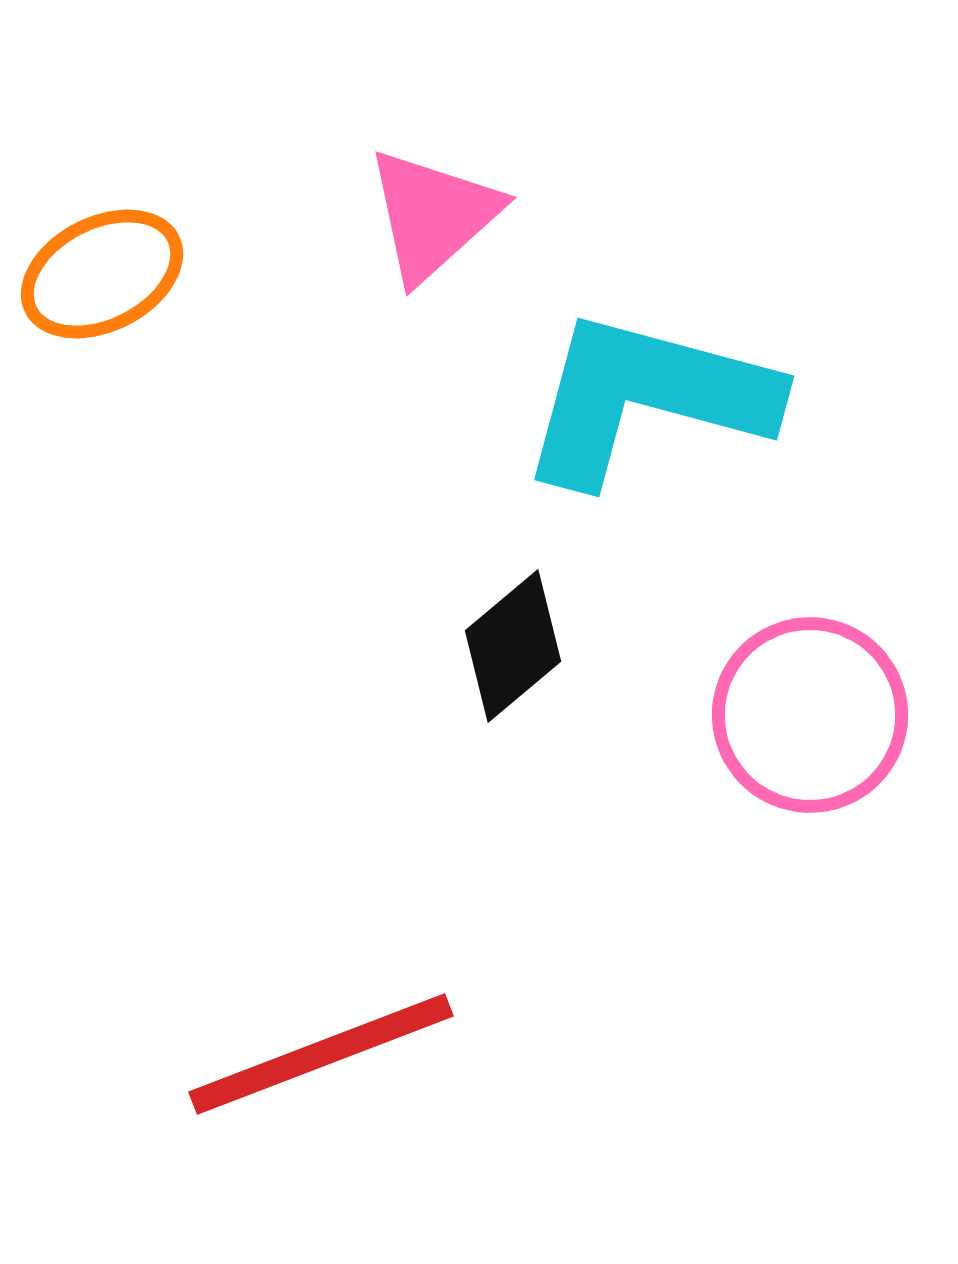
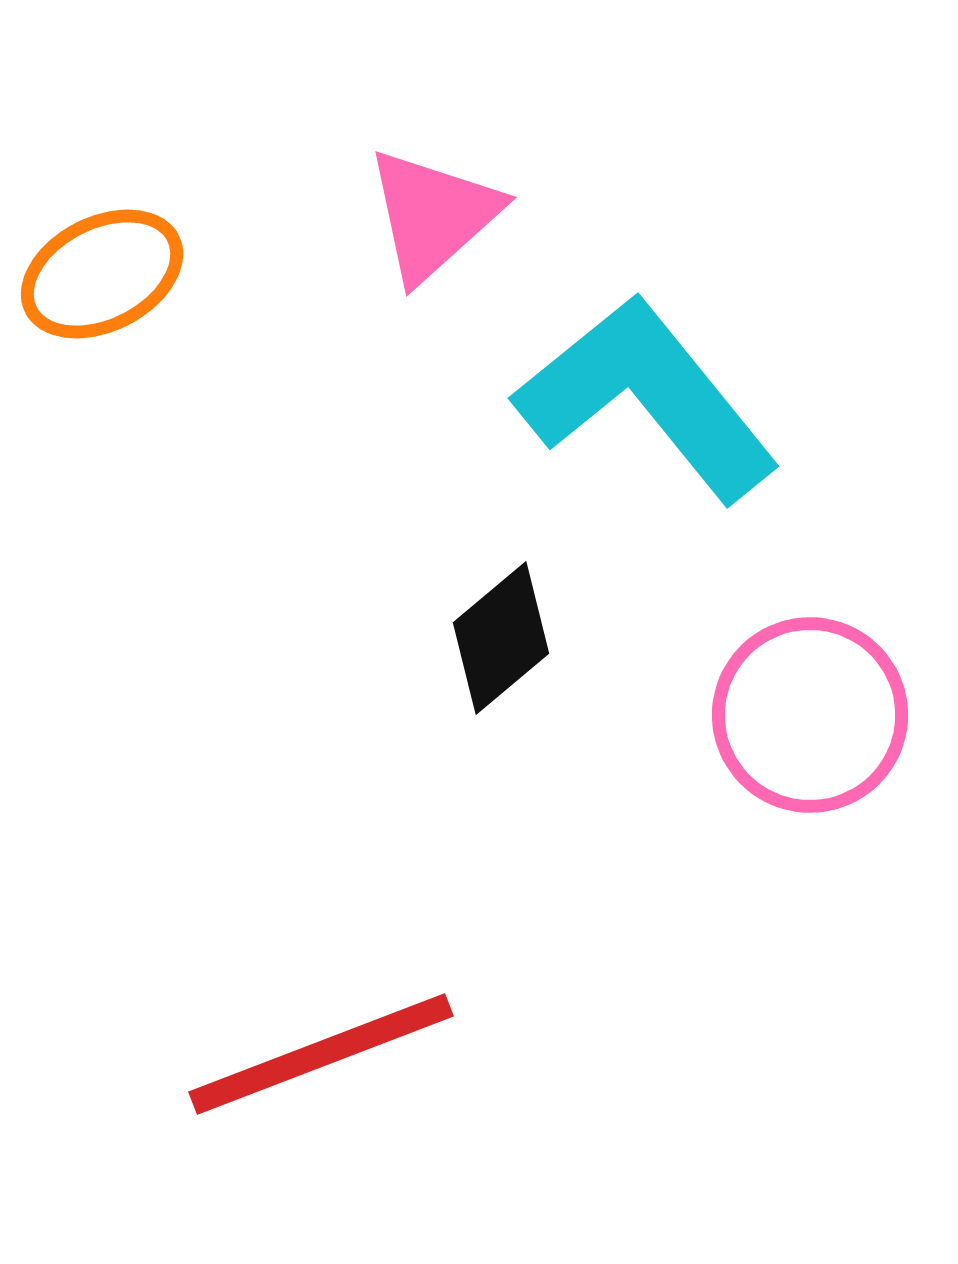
cyan L-shape: rotated 36 degrees clockwise
black diamond: moved 12 px left, 8 px up
